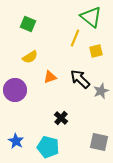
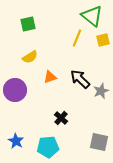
green triangle: moved 1 px right, 1 px up
green square: rotated 35 degrees counterclockwise
yellow line: moved 2 px right
yellow square: moved 7 px right, 11 px up
cyan pentagon: rotated 20 degrees counterclockwise
